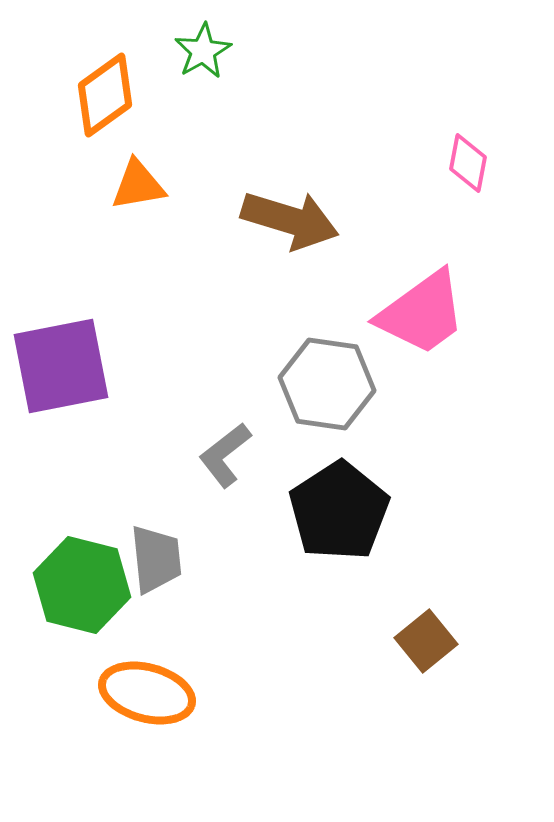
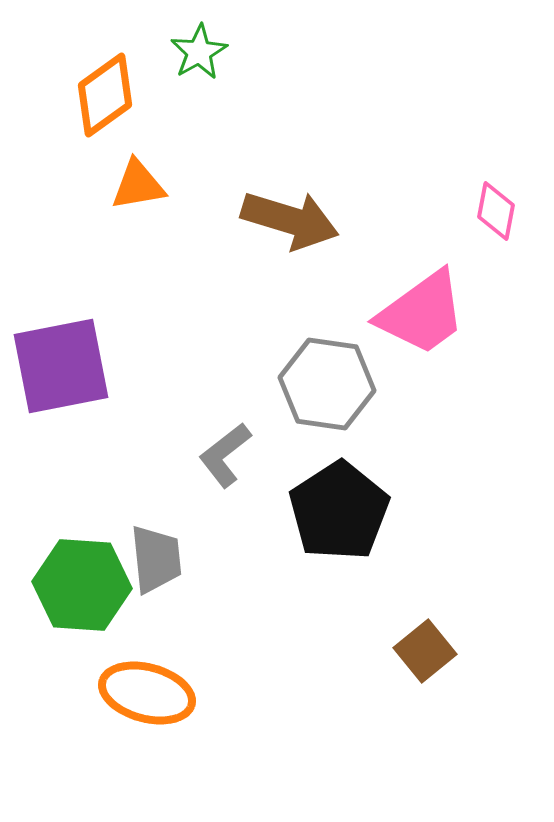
green star: moved 4 px left, 1 px down
pink diamond: moved 28 px right, 48 px down
green hexagon: rotated 10 degrees counterclockwise
brown square: moved 1 px left, 10 px down
